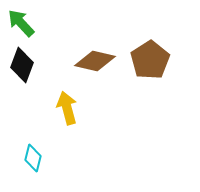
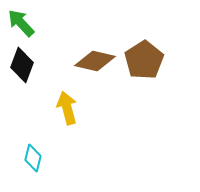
brown pentagon: moved 6 px left
